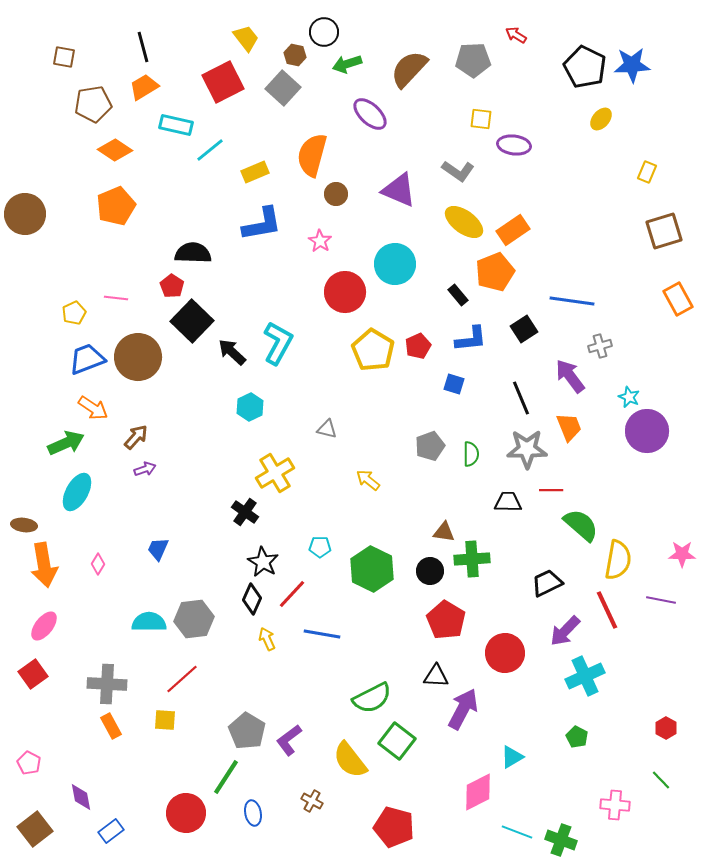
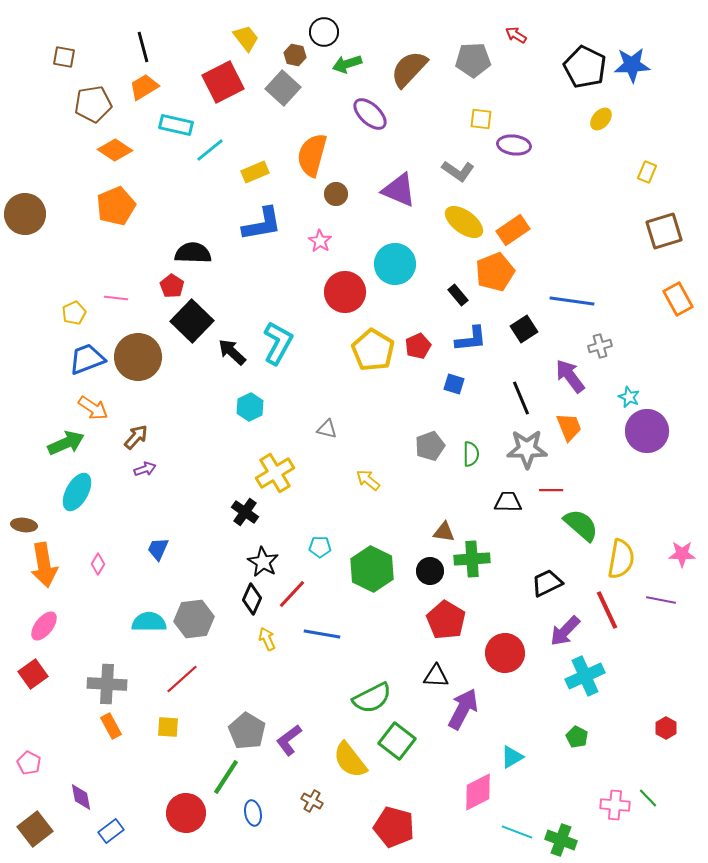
yellow semicircle at (618, 560): moved 3 px right, 1 px up
yellow square at (165, 720): moved 3 px right, 7 px down
green line at (661, 780): moved 13 px left, 18 px down
